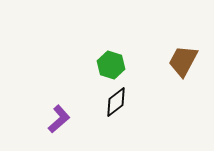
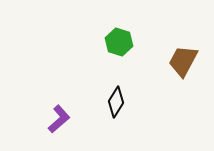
green hexagon: moved 8 px right, 23 px up
black diamond: rotated 20 degrees counterclockwise
